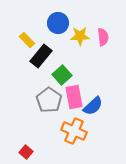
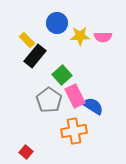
blue circle: moved 1 px left
pink semicircle: rotated 96 degrees clockwise
black rectangle: moved 6 px left
pink rectangle: moved 1 px right, 1 px up; rotated 15 degrees counterclockwise
blue semicircle: rotated 105 degrees counterclockwise
orange cross: rotated 35 degrees counterclockwise
